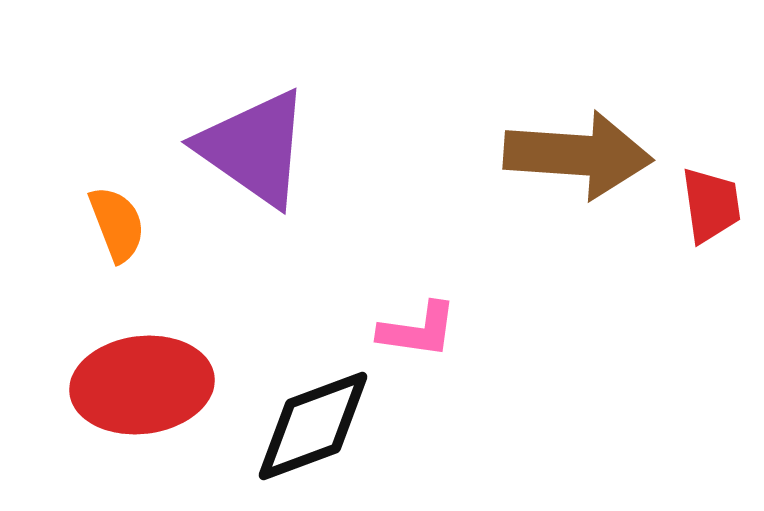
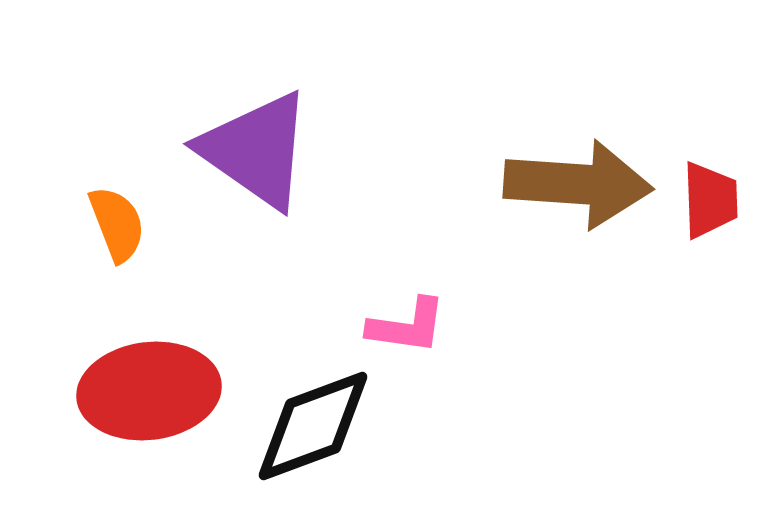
purple triangle: moved 2 px right, 2 px down
brown arrow: moved 29 px down
red trapezoid: moved 1 px left, 5 px up; rotated 6 degrees clockwise
pink L-shape: moved 11 px left, 4 px up
red ellipse: moved 7 px right, 6 px down
